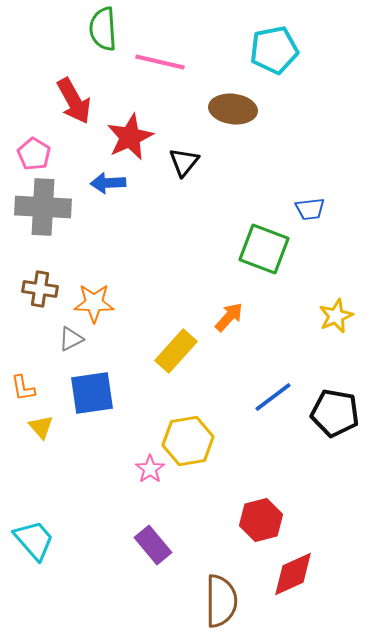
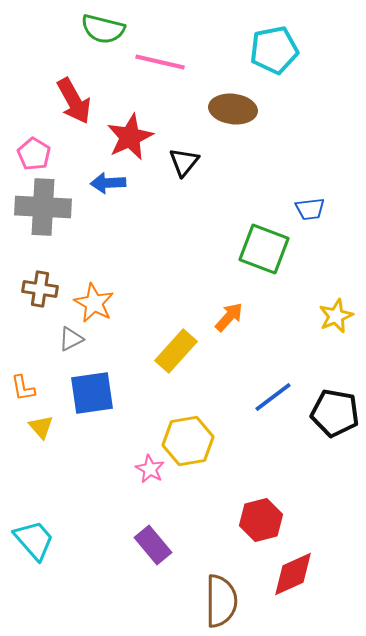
green semicircle: rotated 72 degrees counterclockwise
orange star: rotated 27 degrees clockwise
pink star: rotated 8 degrees counterclockwise
